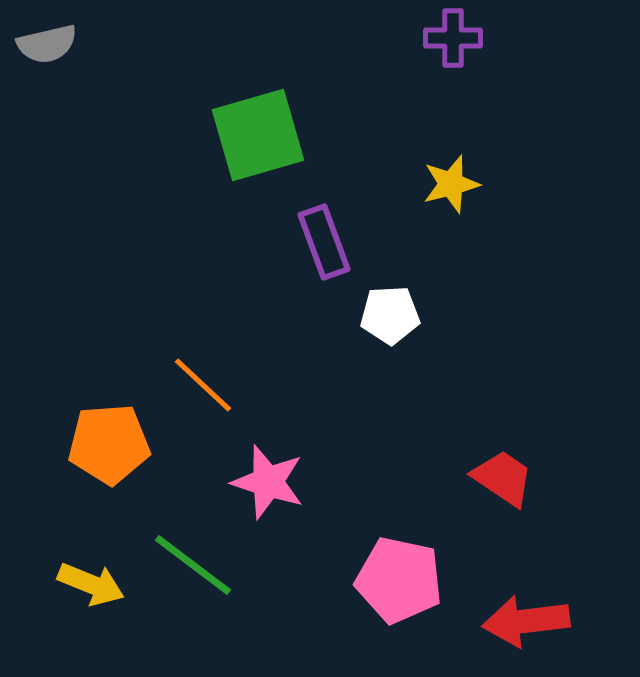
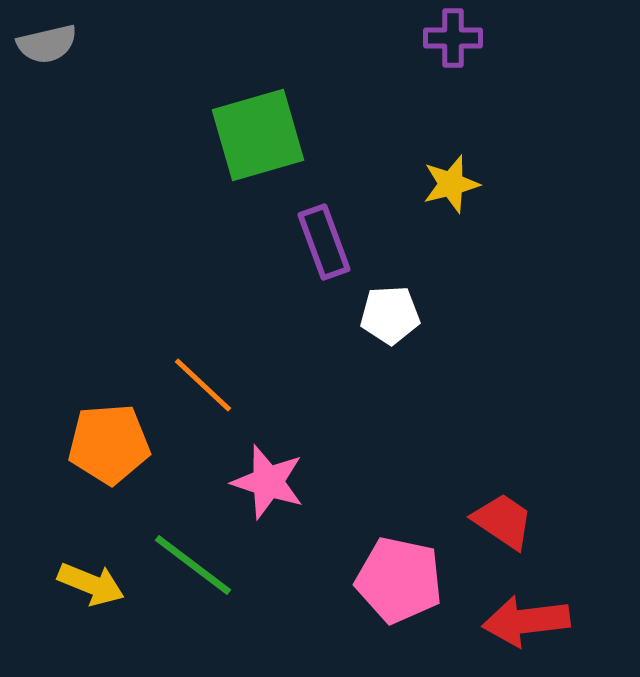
red trapezoid: moved 43 px down
